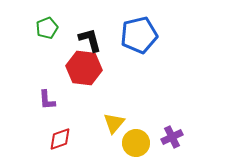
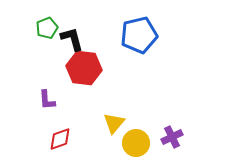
black L-shape: moved 18 px left, 1 px up
